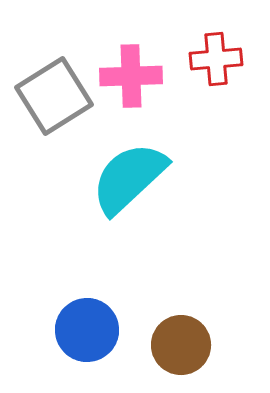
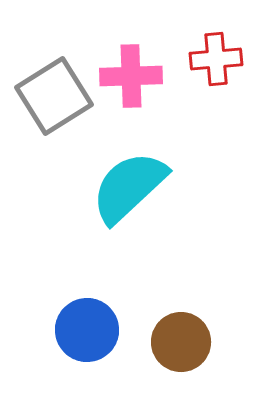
cyan semicircle: moved 9 px down
brown circle: moved 3 px up
